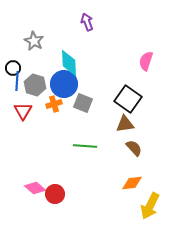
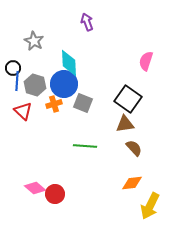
red triangle: rotated 18 degrees counterclockwise
